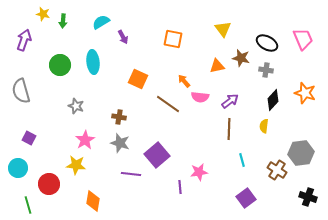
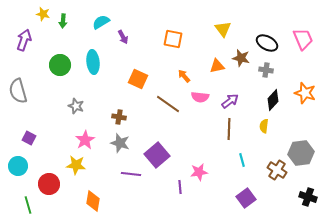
orange arrow at (184, 81): moved 5 px up
gray semicircle at (21, 91): moved 3 px left
cyan circle at (18, 168): moved 2 px up
